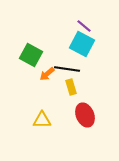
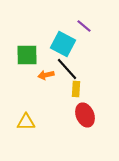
cyan square: moved 19 px left
green square: moved 4 px left; rotated 30 degrees counterclockwise
black line: rotated 40 degrees clockwise
orange arrow: moved 1 px left, 1 px down; rotated 28 degrees clockwise
yellow rectangle: moved 5 px right, 2 px down; rotated 21 degrees clockwise
yellow triangle: moved 16 px left, 2 px down
